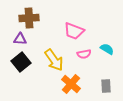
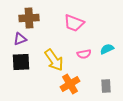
pink trapezoid: moved 8 px up
purple triangle: rotated 24 degrees counterclockwise
cyan semicircle: rotated 56 degrees counterclockwise
black square: rotated 36 degrees clockwise
orange cross: moved 1 px left; rotated 18 degrees clockwise
